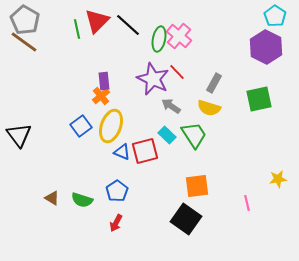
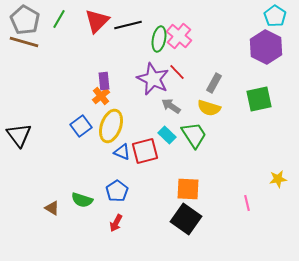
black line: rotated 56 degrees counterclockwise
green line: moved 18 px left, 10 px up; rotated 42 degrees clockwise
brown line: rotated 20 degrees counterclockwise
orange square: moved 9 px left, 3 px down; rotated 10 degrees clockwise
brown triangle: moved 10 px down
